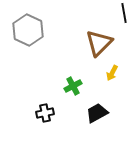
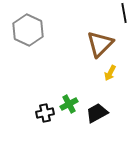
brown triangle: moved 1 px right, 1 px down
yellow arrow: moved 2 px left
green cross: moved 4 px left, 18 px down
